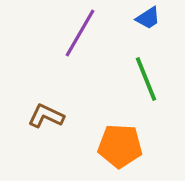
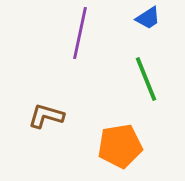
purple line: rotated 18 degrees counterclockwise
brown L-shape: rotated 9 degrees counterclockwise
orange pentagon: rotated 12 degrees counterclockwise
